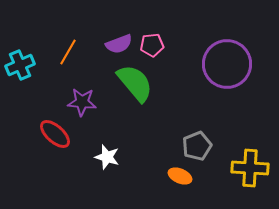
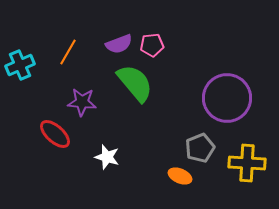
purple circle: moved 34 px down
gray pentagon: moved 3 px right, 2 px down
yellow cross: moved 3 px left, 5 px up
